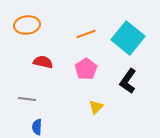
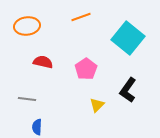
orange ellipse: moved 1 px down
orange line: moved 5 px left, 17 px up
black L-shape: moved 9 px down
yellow triangle: moved 1 px right, 2 px up
